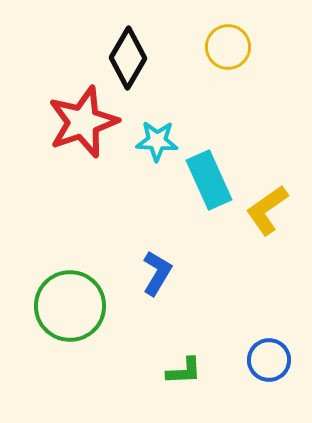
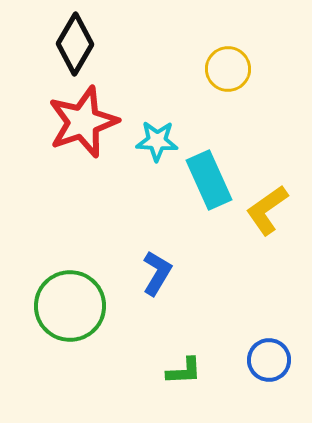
yellow circle: moved 22 px down
black diamond: moved 53 px left, 14 px up
